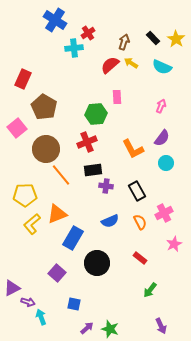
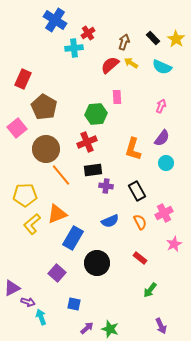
orange L-shape at (133, 149): rotated 45 degrees clockwise
